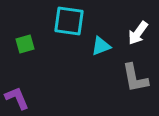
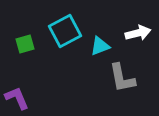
cyan square: moved 4 px left, 10 px down; rotated 36 degrees counterclockwise
white arrow: rotated 140 degrees counterclockwise
cyan triangle: moved 1 px left
gray L-shape: moved 13 px left
